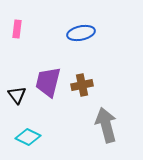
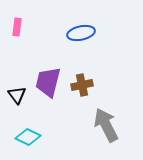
pink rectangle: moved 2 px up
gray arrow: rotated 12 degrees counterclockwise
